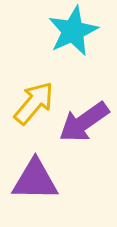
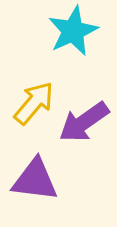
purple triangle: rotated 6 degrees clockwise
